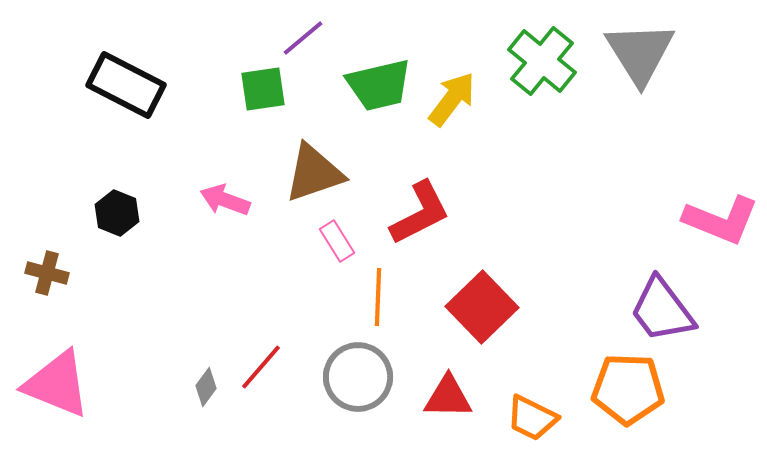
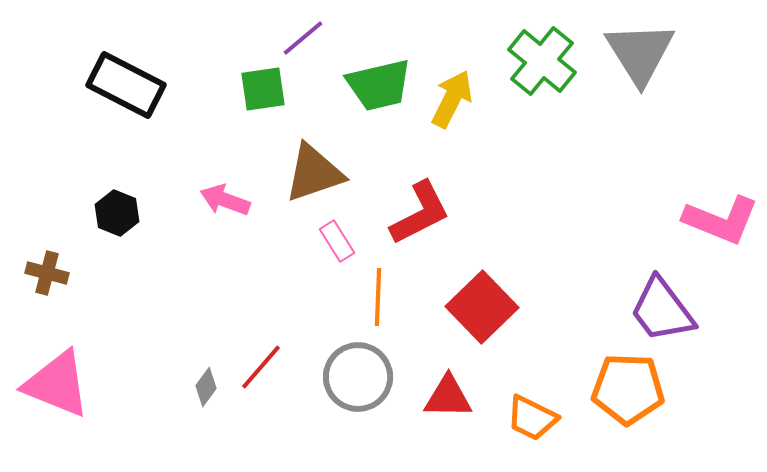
yellow arrow: rotated 10 degrees counterclockwise
